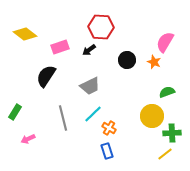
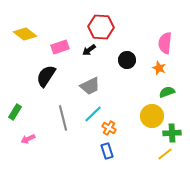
pink semicircle: moved 1 px down; rotated 25 degrees counterclockwise
orange star: moved 5 px right, 6 px down
